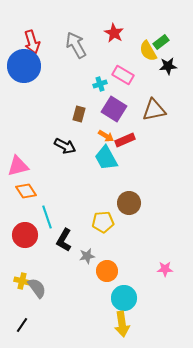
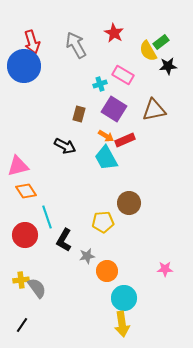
yellow cross: moved 1 px left, 1 px up; rotated 21 degrees counterclockwise
